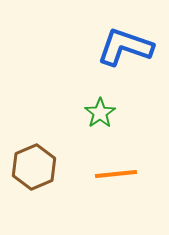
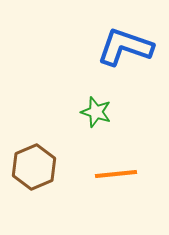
green star: moved 4 px left, 1 px up; rotated 20 degrees counterclockwise
